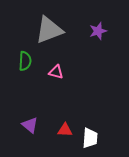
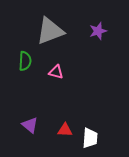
gray triangle: moved 1 px right, 1 px down
